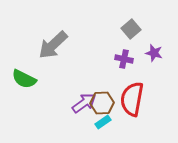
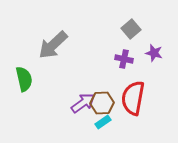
green semicircle: rotated 130 degrees counterclockwise
red semicircle: moved 1 px right, 1 px up
purple arrow: moved 1 px left
